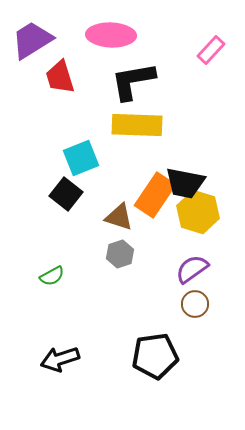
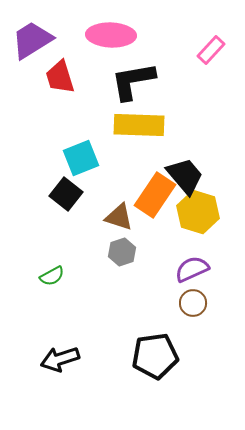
yellow rectangle: moved 2 px right
black trapezoid: moved 7 px up; rotated 141 degrees counterclockwise
gray hexagon: moved 2 px right, 2 px up
purple semicircle: rotated 12 degrees clockwise
brown circle: moved 2 px left, 1 px up
